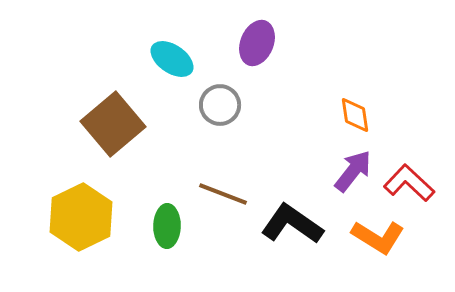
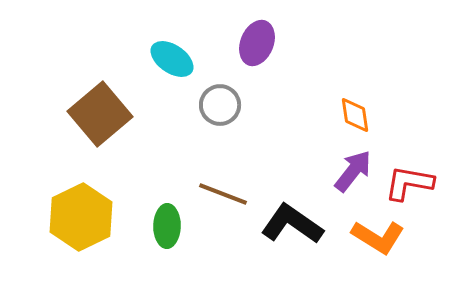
brown square: moved 13 px left, 10 px up
red L-shape: rotated 33 degrees counterclockwise
